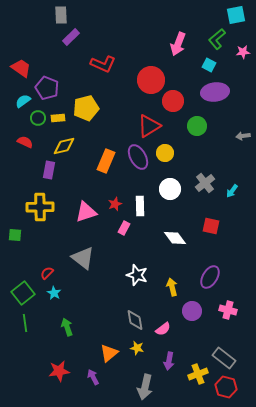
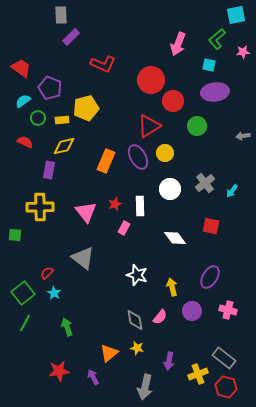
cyan square at (209, 65): rotated 16 degrees counterclockwise
purple pentagon at (47, 88): moved 3 px right
yellow rectangle at (58, 118): moved 4 px right, 2 px down
pink triangle at (86, 212): rotated 50 degrees counterclockwise
green line at (25, 323): rotated 36 degrees clockwise
pink semicircle at (163, 329): moved 3 px left, 12 px up; rotated 14 degrees counterclockwise
